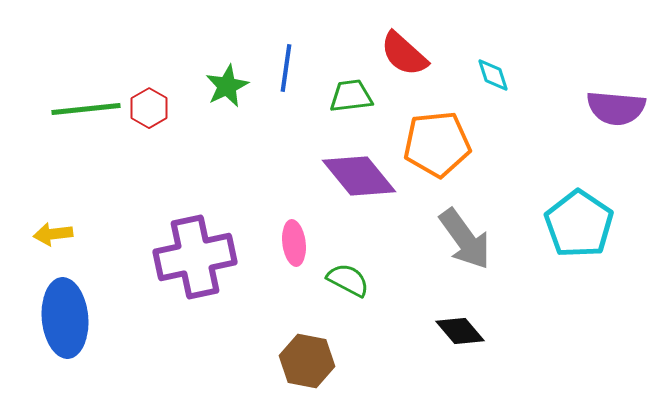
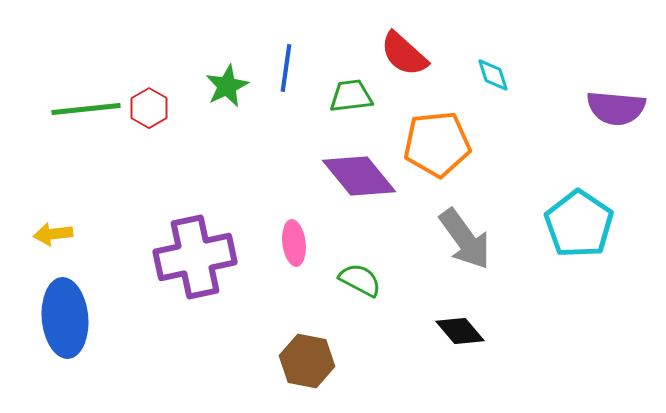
green semicircle: moved 12 px right
